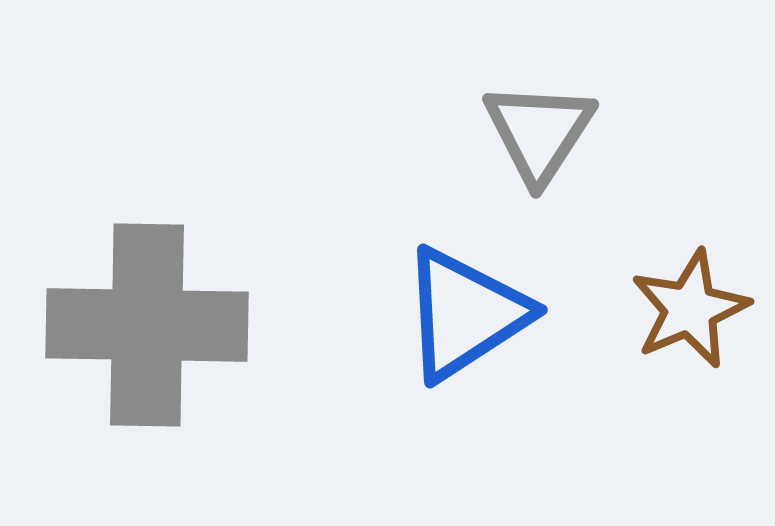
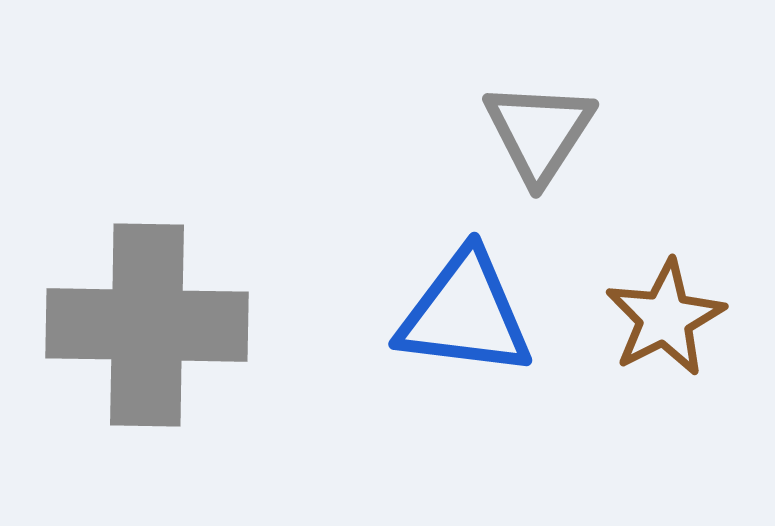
brown star: moved 25 px left, 9 px down; rotated 4 degrees counterclockwise
blue triangle: rotated 40 degrees clockwise
